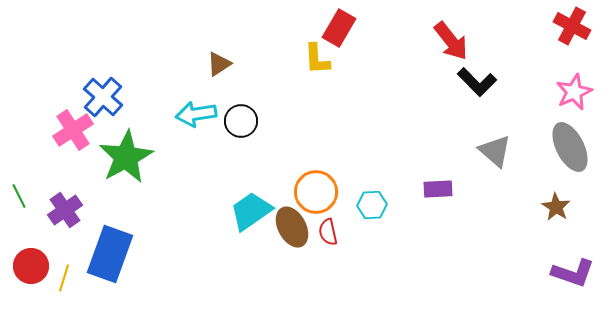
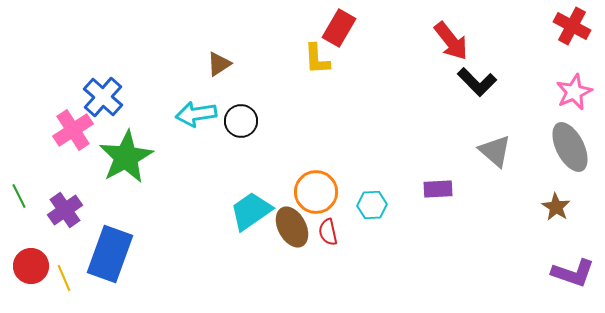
yellow line: rotated 40 degrees counterclockwise
